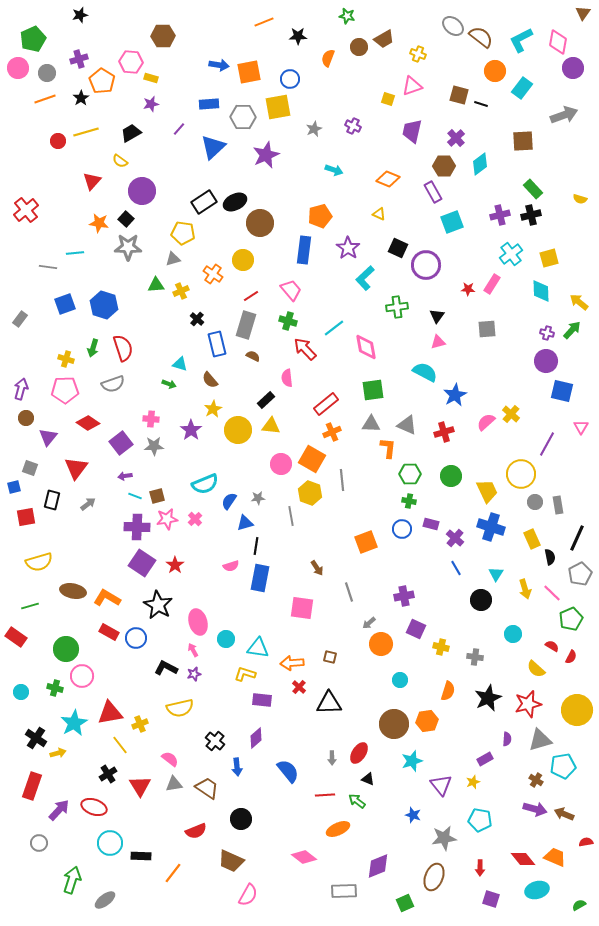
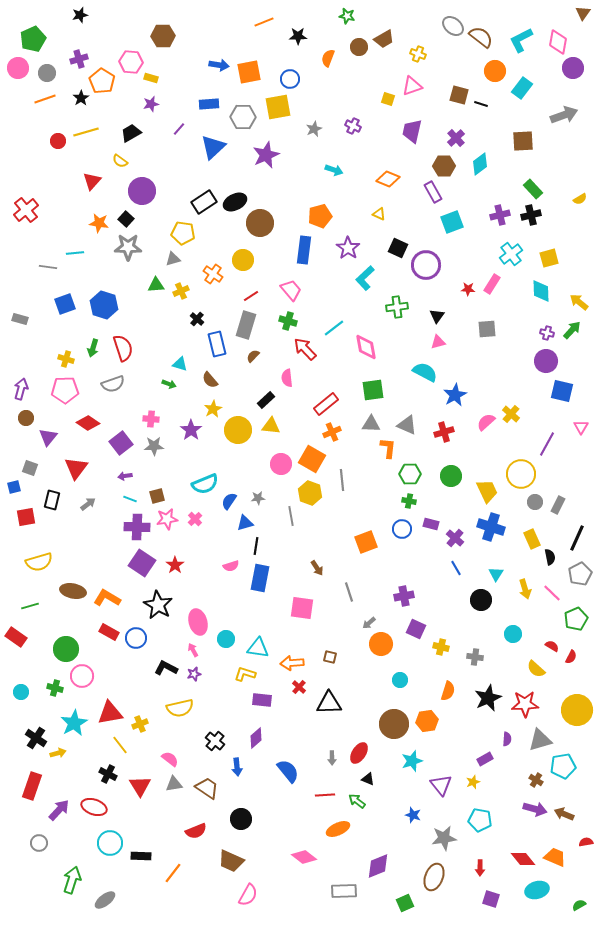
yellow semicircle at (580, 199): rotated 48 degrees counterclockwise
gray rectangle at (20, 319): rotated 70 degrees clockwise
brown semicircle at (253, 356): rotated 72 degrees counterclockwise
cyan line at (135, 496): moved 5 px left, 3 px down
gray rectangle at (558, 505): rotated 36 degrees clockwise
green pentagon at (571, 619): moved 5 px right
red star at (528, 704): moved 3 px left; rotated 12 degrees clockwise
black cross at (108, 774): rotated 30 degrees counterclockwise
